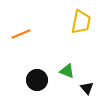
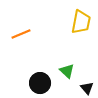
green triangle: rotated 21 degrees clockwise
black circle: moved 3 px right, 3 px down
